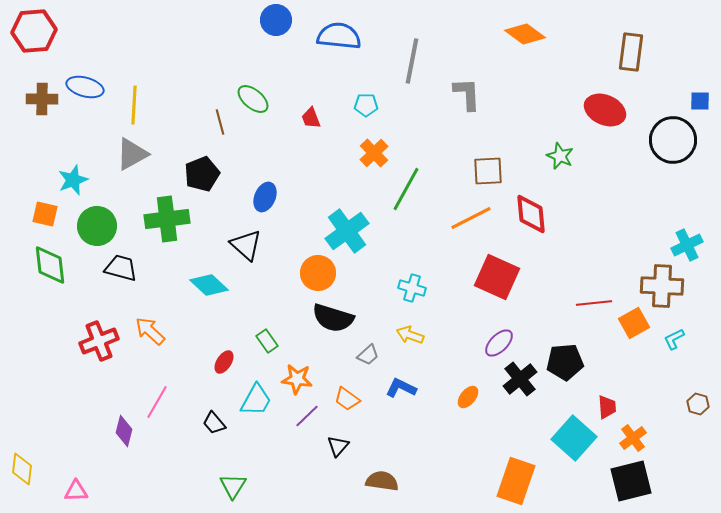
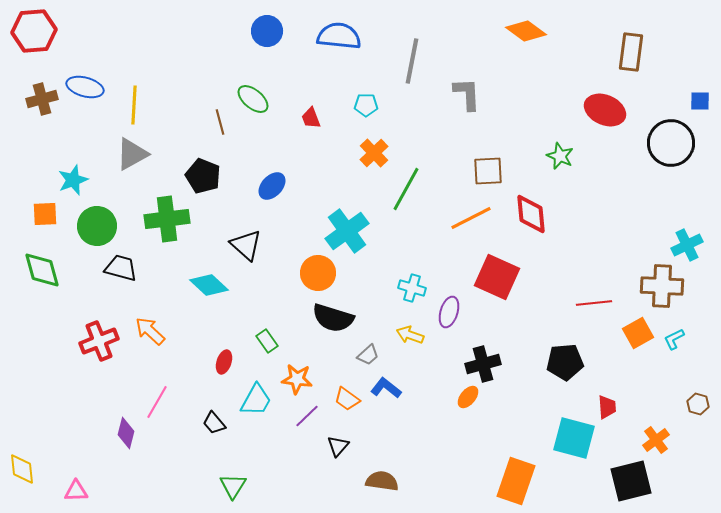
blue circle at (276, 20): moved 9 px left, 11 px down
orange diamond at (525, 34): moved 1 px right, 3 px up
brown cross at (42, 99): rotated 16 degrees counterclockwise
black circle at (673, 140): moved 2 px left, 3 px down
black pentagon at (202, 174): moved 1 px right, 2 px down; rotated 28 degrees counterclockwise
blue ellipse at (265, 197): moved 7 px right, 11 px up; rotated 20 degrees clockwise
orange square at (45, 214): rotated 16 degrees counterclockwise
green diamond at (50, 265): moved 8 px left, 5 px down; rotated 9 degrees counterclockwise
orange square at (634, 323): moved 4 px right, 10 px down
purple ellipse at (499, 343): moved 50 px left, 31 px up; rotated 28 degrees counterclockwise
red ellipse at (224, 362): rotated 15 degrees counterclockwise
black cross at (520, 379): moved 37 px left, 15 px up; rotated 24 degrees clockwise
blue L-shape at (401, 388): moved 15 px left; rotated 12 degrees clockwise
purple diamond at (124, 431): moved 2 px right, 2 px down
cyan square at (574, 438): rotated 27 degrees counterclockwise
orange cross at (633, 438): moved 23 px right, 2 px down
yellow diamond at (22, 469): rotated 12 degrees counterclockwise
